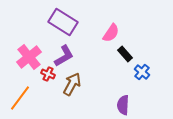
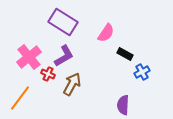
pink semicircle: moved 5 px left
black rectangle: rotated 21 degrees counterclockwise
blue cross: rotated 21 degrees clockwise
